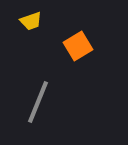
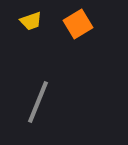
orange square: moved 22 px up
